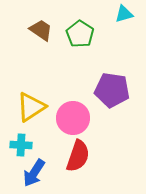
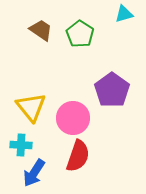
purple pentagon: rotated 28 degrees clockwise
yellow triangle: rotated 36 degrees counterclockwise
